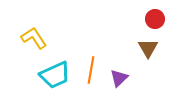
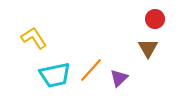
orange line: rotated 32 degrees clockwise
cyan trapezoid: rotated 12 degrees clockwise
